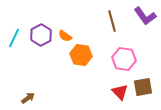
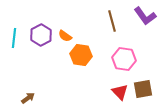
cyan line: rotated 18 degrees counterclockwise
brown square: moved 2 px down
